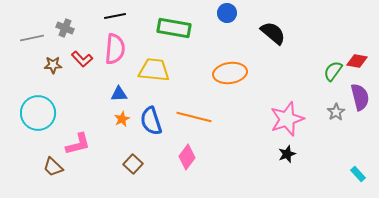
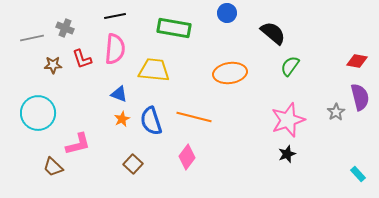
red L-shape: rotated 25 degrees clockwise
green semicircle: moved 43 px left, 5 px up
blue triangle: rotated 24 degrees clockwise
pink star: moved 1 px right, 1 px down
